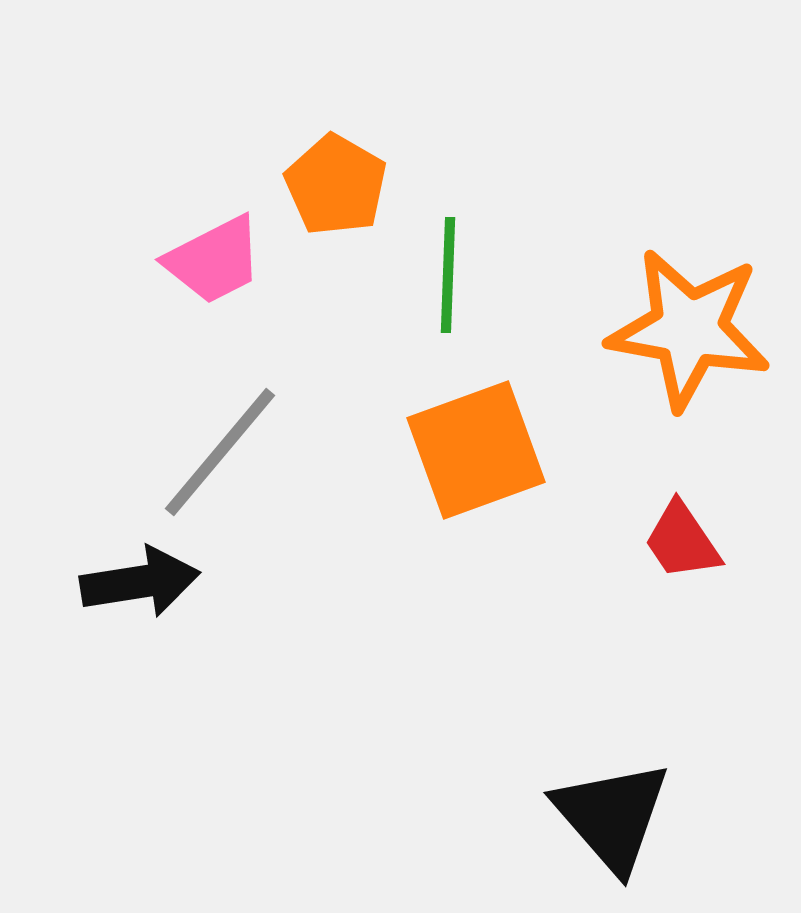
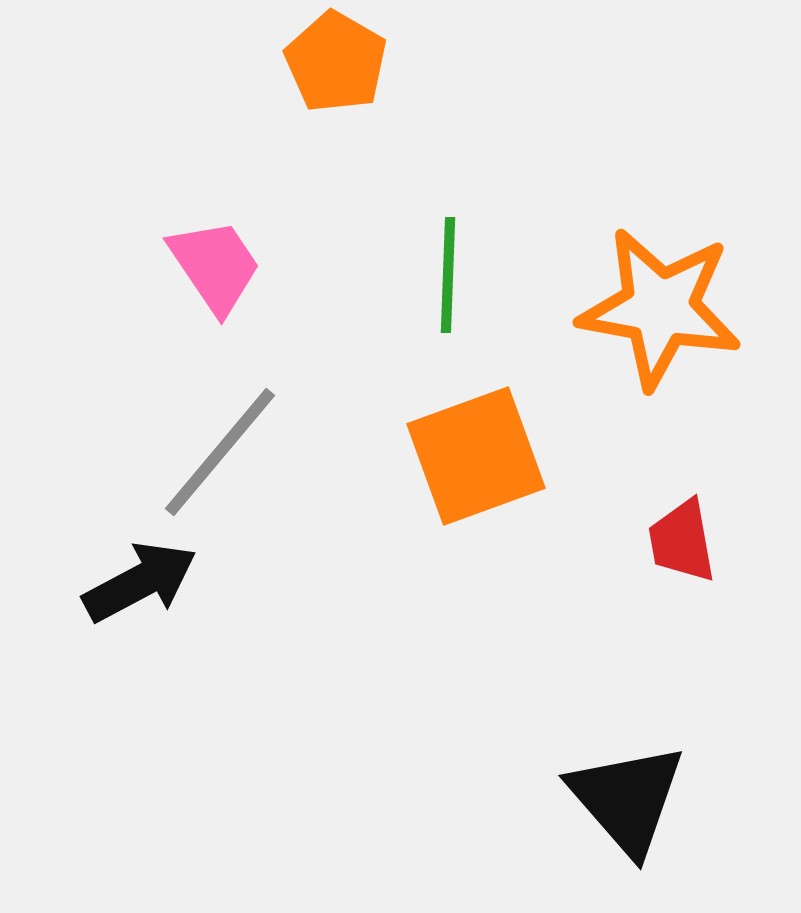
orange pentagon: moved 123 px up
pink trapezoid: moved 1 px right, 6 px down; rotated 97 degrees counterclockwise
orange star: moved 29 px left, 21 px up
orange square: moved 6 px down
red trapezoid: rotated 24 degrees clockwise
black arrow: rotated 19 degrees counterclockwise
black triangle: moved 15 px right, 17 px up
